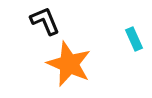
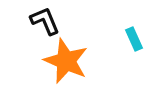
orange star: moved 3 px left, 3 px up
